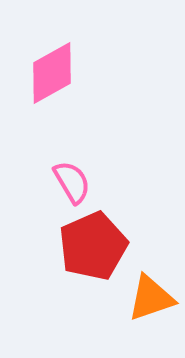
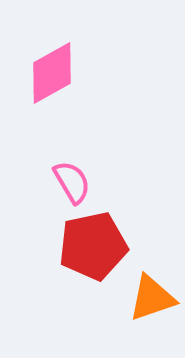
red pentagon: rotated 12 degrees clockwise
orange triangle: moved 1 px right
